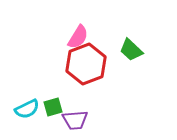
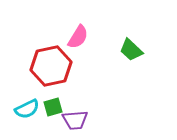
red hexagon: moved 35 px left, 2 px down; rotated 9 degrees clockwise
